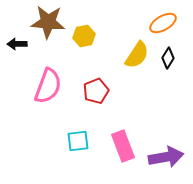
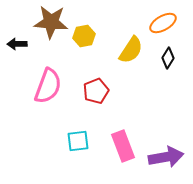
brown star: moved 3 px right
yellow semicircle: moved 6 px left, 5 px up
